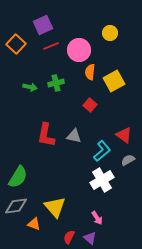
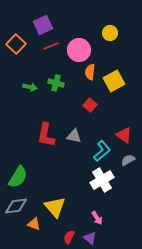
green cross: rotated 28 degrees clockwise
